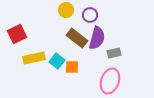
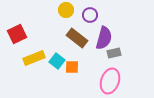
purple semicircle: moved 7 px right
yellow rectangle: rotated 10 degrees counterclockwise
